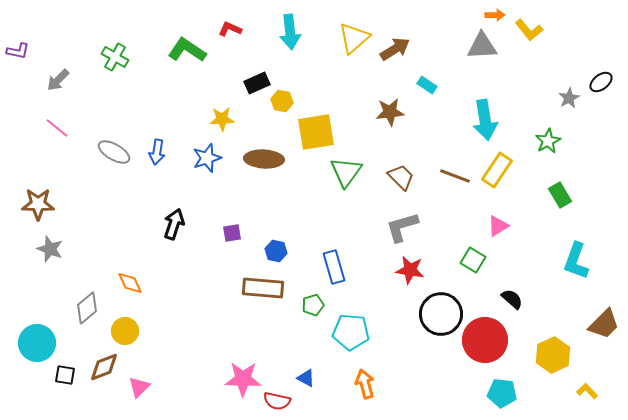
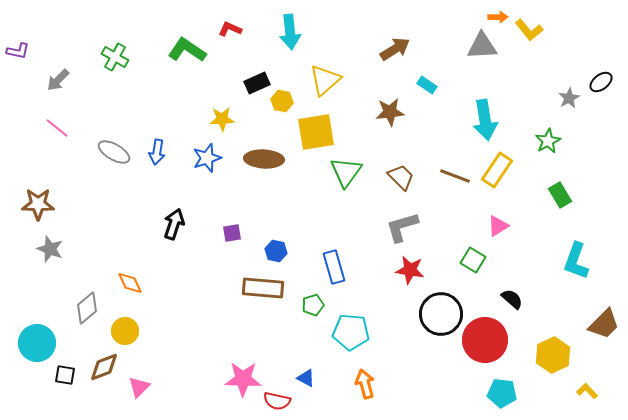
orange arrow at (495, 15): moved 3 px right, 2 px down
yellow triangle at (354, 38): moved 29 px left, 42 px down
